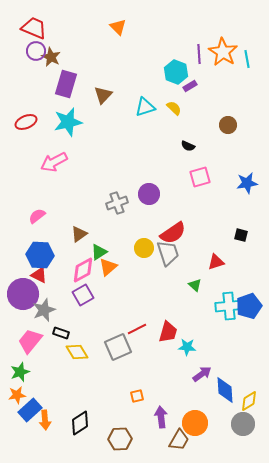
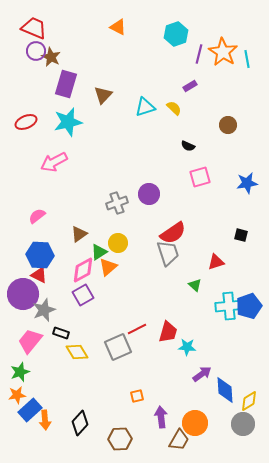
orange triangle at (118, 27): rotated 18 degrees counterclockwise
purple line at (199, 54): rotated 18 degrees clockwise
cyan hexagon at (176, 72): moved 38 px up; rotated 20 degrees clockwise
yellow circle at (144, 248): moved 26 px left, 5 px up
black diamond at (80, 423): rotated 15 degrees counterclockwise
